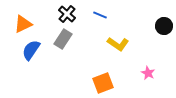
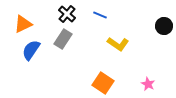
pink star: moved 11 px down
orange square: rotated 35 degrees counterclockwise
